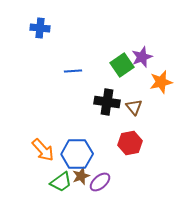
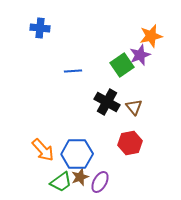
purple star: moved 2 px left, 2 px up
orange star: moved 10 px left, 46 px up
black cross: rotated 20 degrees clockwise
brown star: moved 1 px left, 1 px down
purple ellipse: rotated 20 degrees counterclockwise
